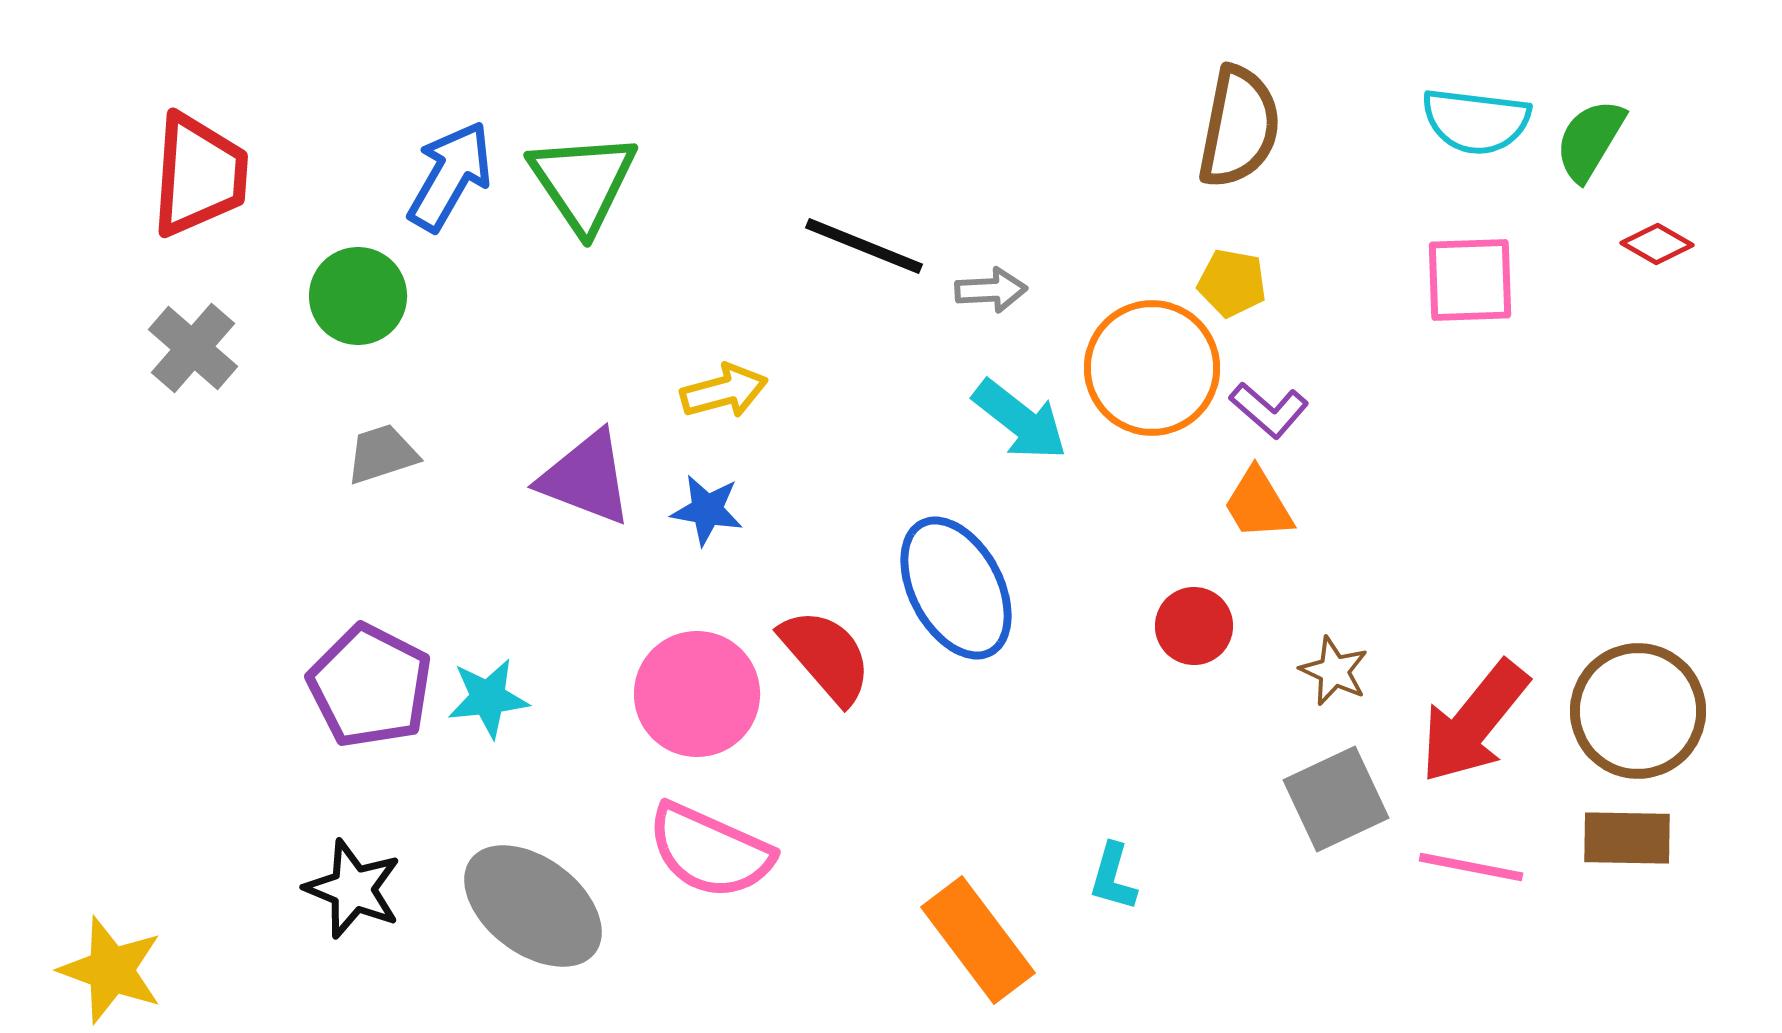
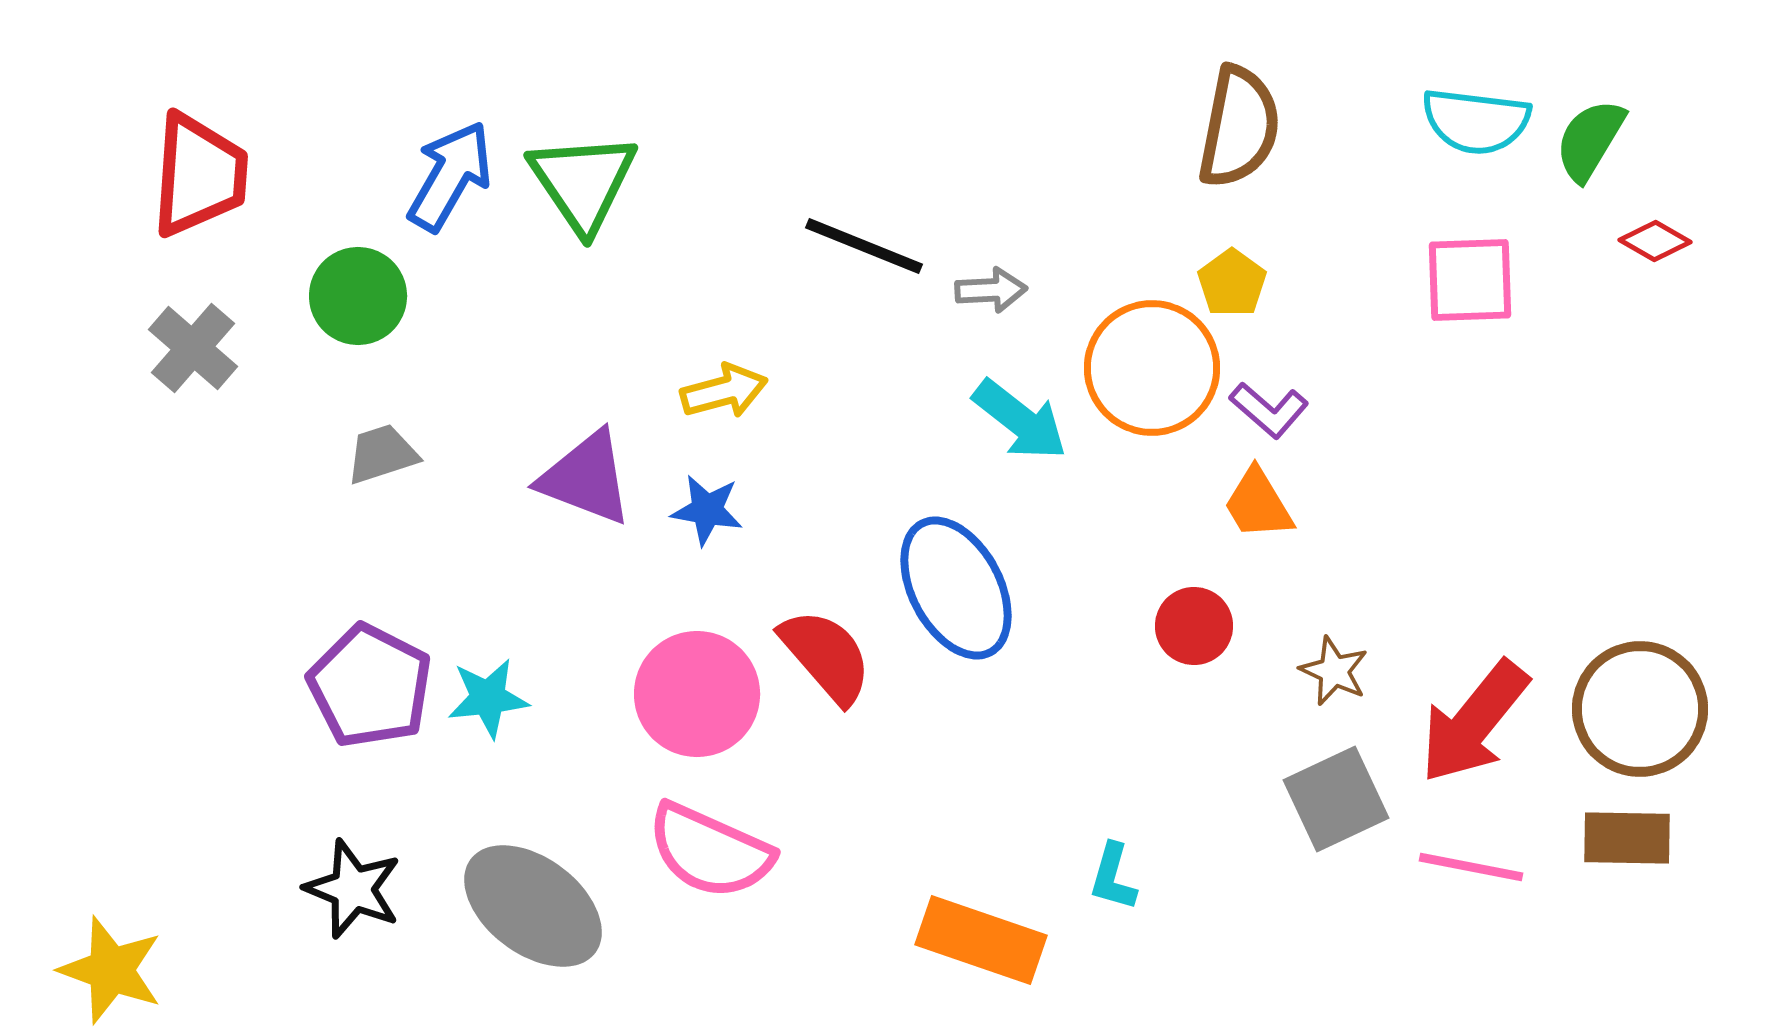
red diamond: moved 2 px left, 3 px up
yellow pentagon: rotated 26 degrees clockwise
brown circle: moved 2 px right, 2 px up
orange rectangle: moved 3 px right; rotated 34 degrees counterclockwise
